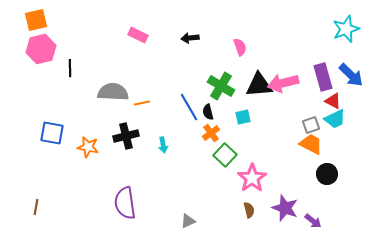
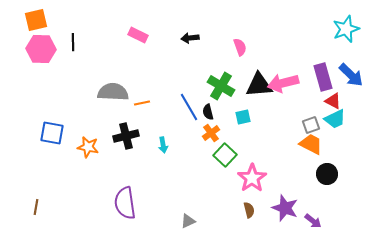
pink hexagon: rotated 16 degrees clockwise
black line: moved 3 px right, 26 px up
